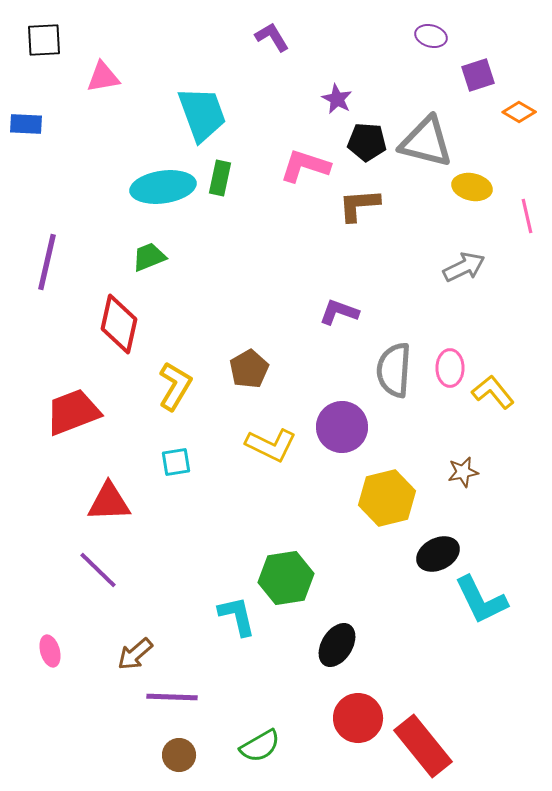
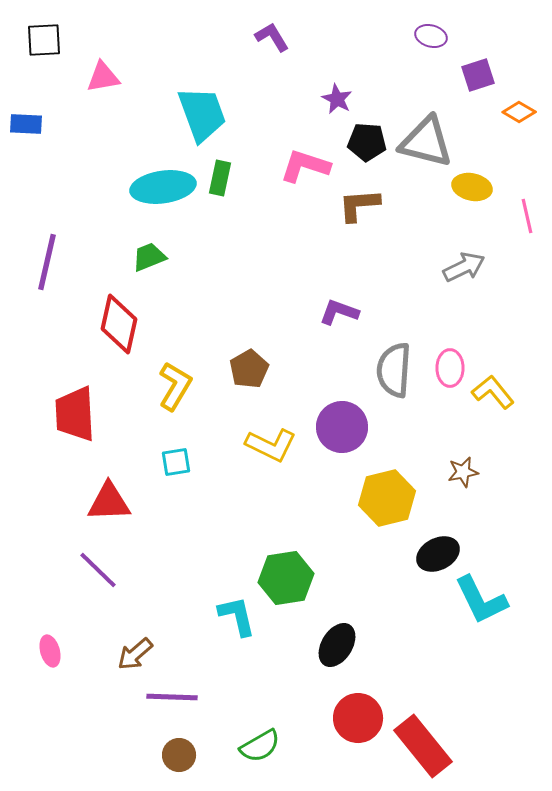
red trapezoid at (73, 412): moved 2 px right, 2 px down; rotated 72 degrees counterclockwise
